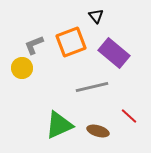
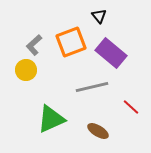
black triangle: moved 3 px right
gray L-shape: rotated 20 degrees counterclockwise
purple rectangle: moved 3 px left
yellow circle: moved 4 px right, 2 px down
red line: moved 2 px right, 9 px up
green triangle: moved 8 px left, 6 px up
brown ellipse: rotated 15 degrees clockwise
